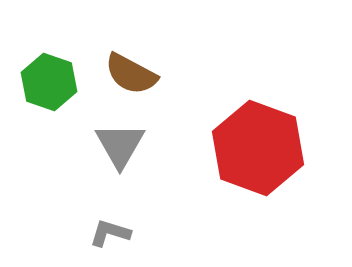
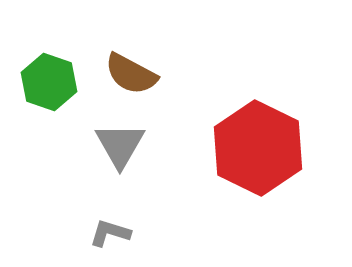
red hexagon: rotated 6 degrees clockwise
